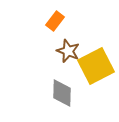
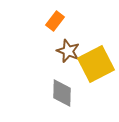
yellow square: moved 2 px up
